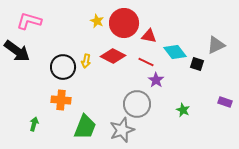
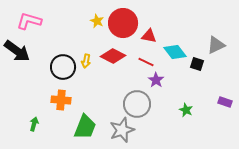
red circle: moved 1 px left
green star: moved 3 px right
